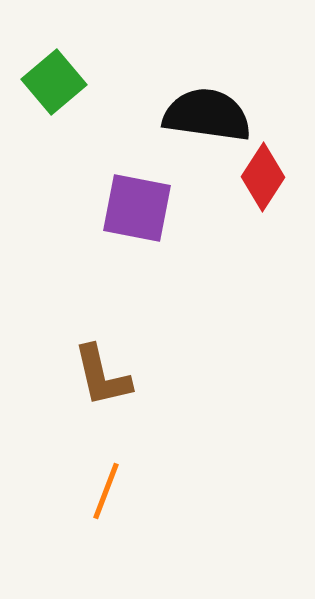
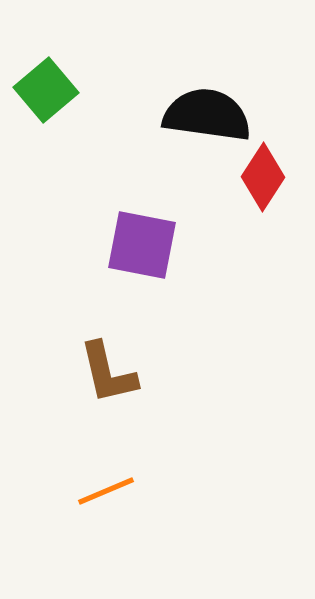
green square: moved 8 px left, 8 px down
purple square: moved 5 px right, 37 px down
brown L-shape: moved 6 px right, 3 px up
orange line: rotated 46 degrees clockwise
